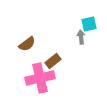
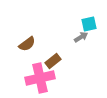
gray arrow: rotated 64 degrees clockwise
